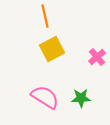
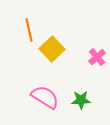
orange line: moved 16 px left, 14 px down
yellow square: rotated 15 degrees counterclockwise
green star: moved 2 px down
